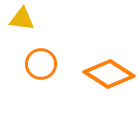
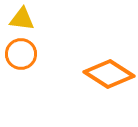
orange circle: moved 20 px left, 10 px up
